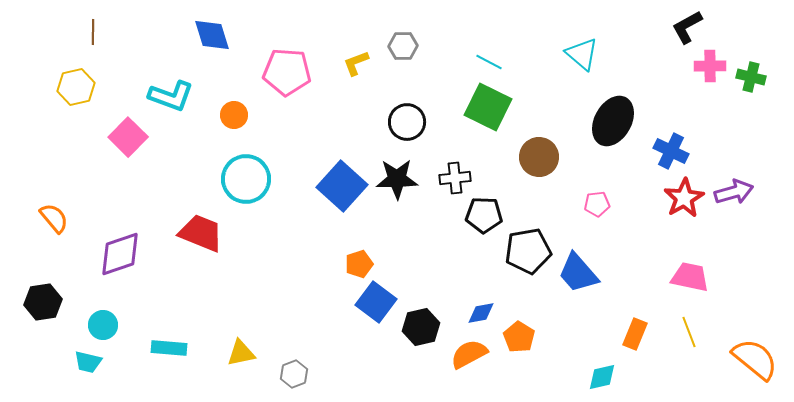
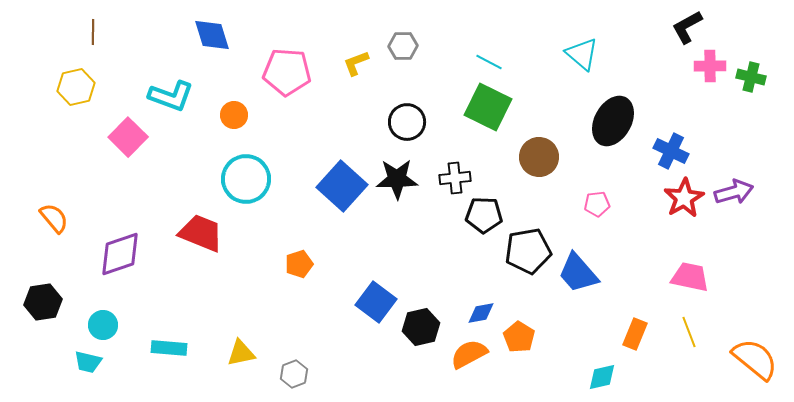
orange pentagon at (359, 264): moved 60 px left
